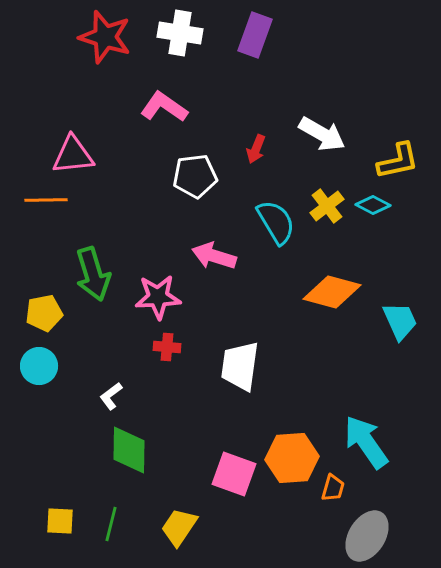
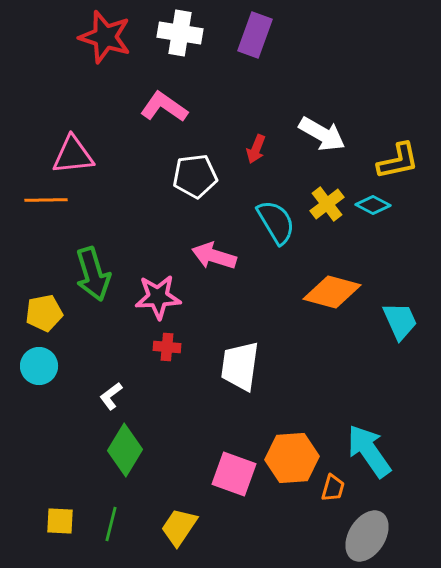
yellow cross: moved 2 px up
cyan arrow: moved 3 px right, 9 px down
green diamond: moved 4 px left; rotated 30 degrees clockwise
